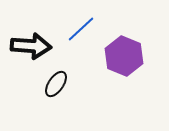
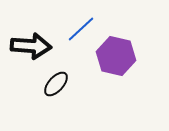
purple hexagon: moved 8 px left; rotated 9 degrees counterclockwise
black ellipse: rotated 8 degrees clockwise
